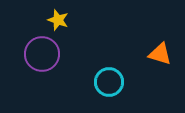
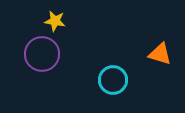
yellow star: moved 3 px left, 1 px down; rotated 10 degrees counterclockwise
cyan circle: moved 4 px right, 2 px up
